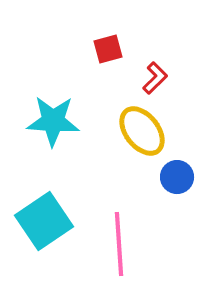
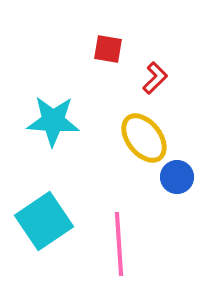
red square: rotated 24 degrees clockwise
yellow ellipse: moved 2 px right, 7 px down
